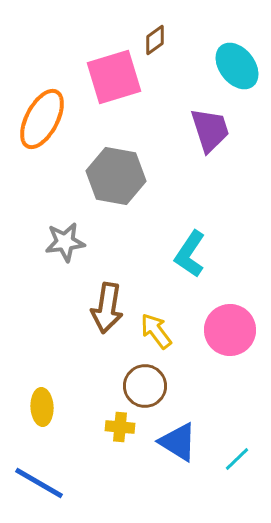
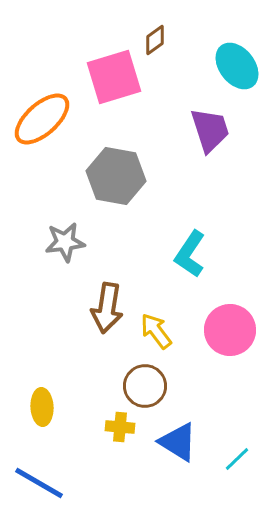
orange ellipse: rotated 20 degrees clockwise
